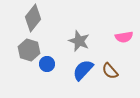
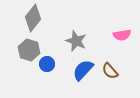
pink semicircle: moved 2 px left, 2 px up
gray star: moved 3 px left
